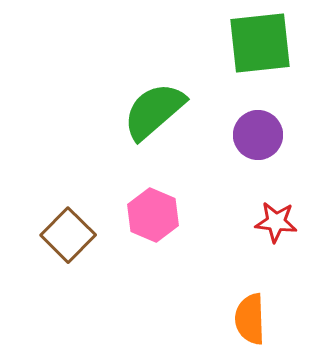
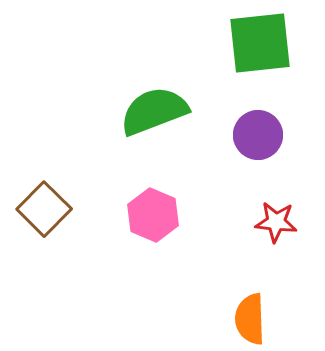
green semicircle: rotated 20 degrees clockwise
brown square: moved 24 px left, 26 px up
